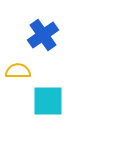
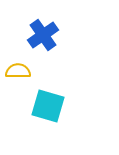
cyan square: moved 5 px down; rotated 16 degrees clockwise
